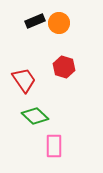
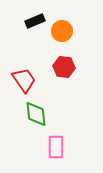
orange circle: moved 3 px right, 8 px down
red hexagon: rotated 10 degrees counterclockwise
green diamond: moved 1 px right, 2 px up; rotated 40 degrees clockwise
pink rectangle: moved 2 px right, 1 px down
